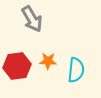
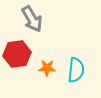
orange star: moved 1 px left, 7 px down
red hexagon: moved 12 px up
